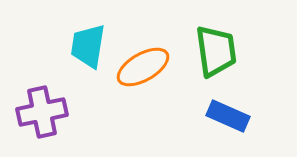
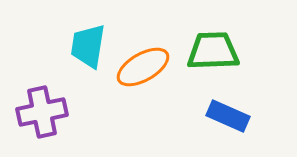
green trapezoid: moved 3 px left; rotated 84 degrees counterclockwise
